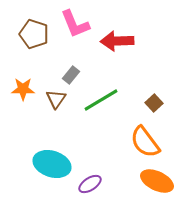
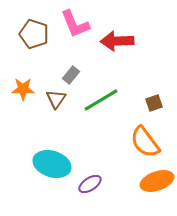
brown square: rotated 24 degrees clockwise
orange ellipse: rotated 44 degrees counterclockwise
